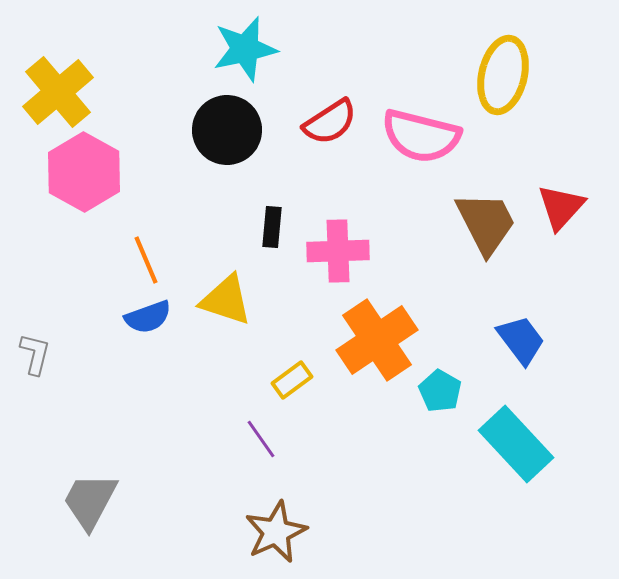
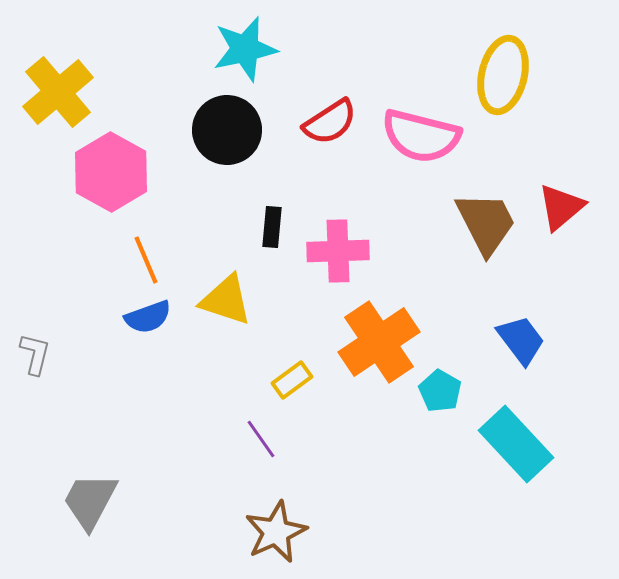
pink hexagon: moved 27 px right
red triangle: rotated 8 degrees clockwise
orange cross: moved 2 px right, 2 px down
